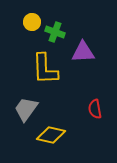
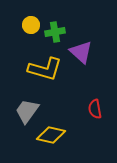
yellow circle: moved 1 px left, 3 px down
green cross: rotated 30 degrees counterclockwise
purple triangle: moved 2 px left; rotated 45 degrees clockwise
yellow L-shape: rotated 72 degrees counterclockwise
gray trapezoid: moved 1 px right, 2 px down
